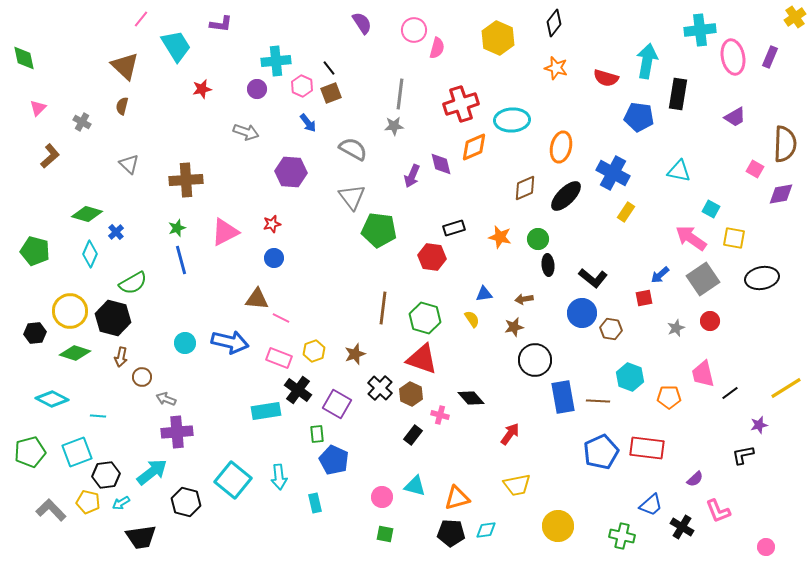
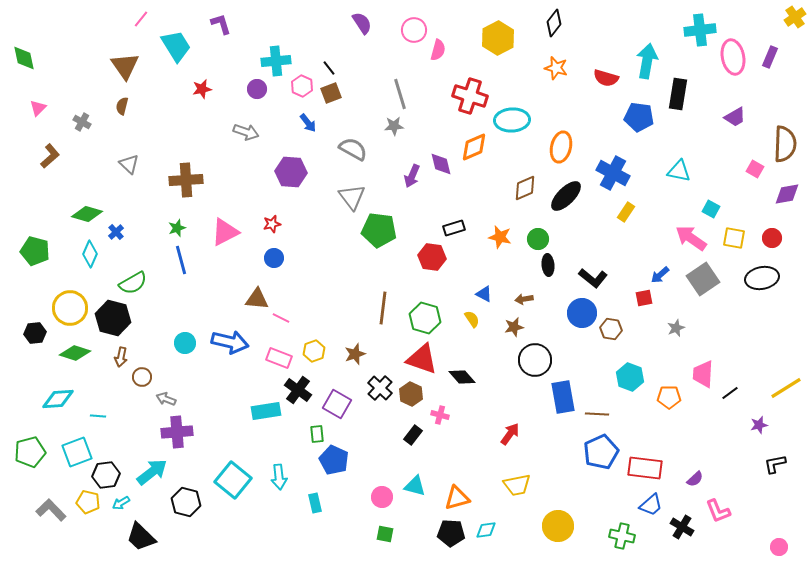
purple L-shape at (221, 24): rotated 115 degrees counterclockwise
yellow hexagon at (498, 38): rotated 8 degrees clockwise
pink semicircle at (437, 48): moved 1 px right, 2 px down
brown triangle at (125, 66): rotated 12 degrees clockwise
gray line at (400, 94): rotated 24 degrees counterclockwise
red cross at (461, 104): moved 9 px right, 8 px up; rotated 36 degrees clockwise
purple diamond at (781, 194): moved 6 px right
blue triangle at (484, 294): rotated 36 degrees clockwise
yellow circle at (70, 311): moved 3 px up
red circle at (710, 321): moved 62 px right, 83 px up
pink trapezoid at (703, 374): rotated 16 degrees clockwise
black diamond at (471, 398): moved 9 px left, 21 px up
cyan diamond at (52, 399): moved 6 px right; rotated 32 degrees counterclockwise
brown line at (598, 401): moved 1 px left, 13 px down
red rectangle at (647, 448): moved 2 px left, 20 px down
black L-shape at (743, 455): moved 32 px right, 9 px down
black trapezoid at (141, 537): rotated 52 degrees clockwise
pink circle at (766, 547): moved 13 px right
